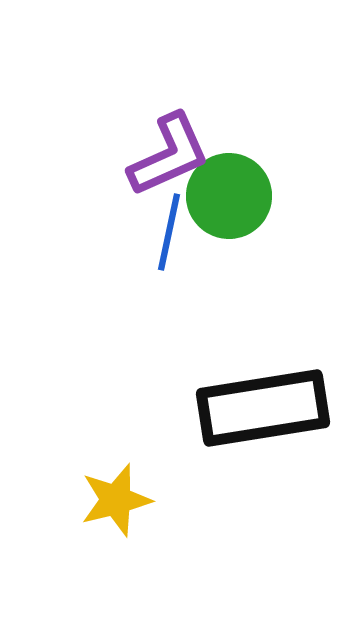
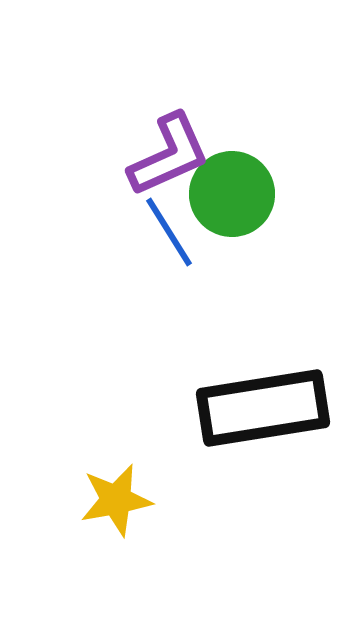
green circle: moved 3 px right, 2 px up
blue line: rotated 44 degrees counterclockwise
yellow star: rotated 4 degrees clockwise
